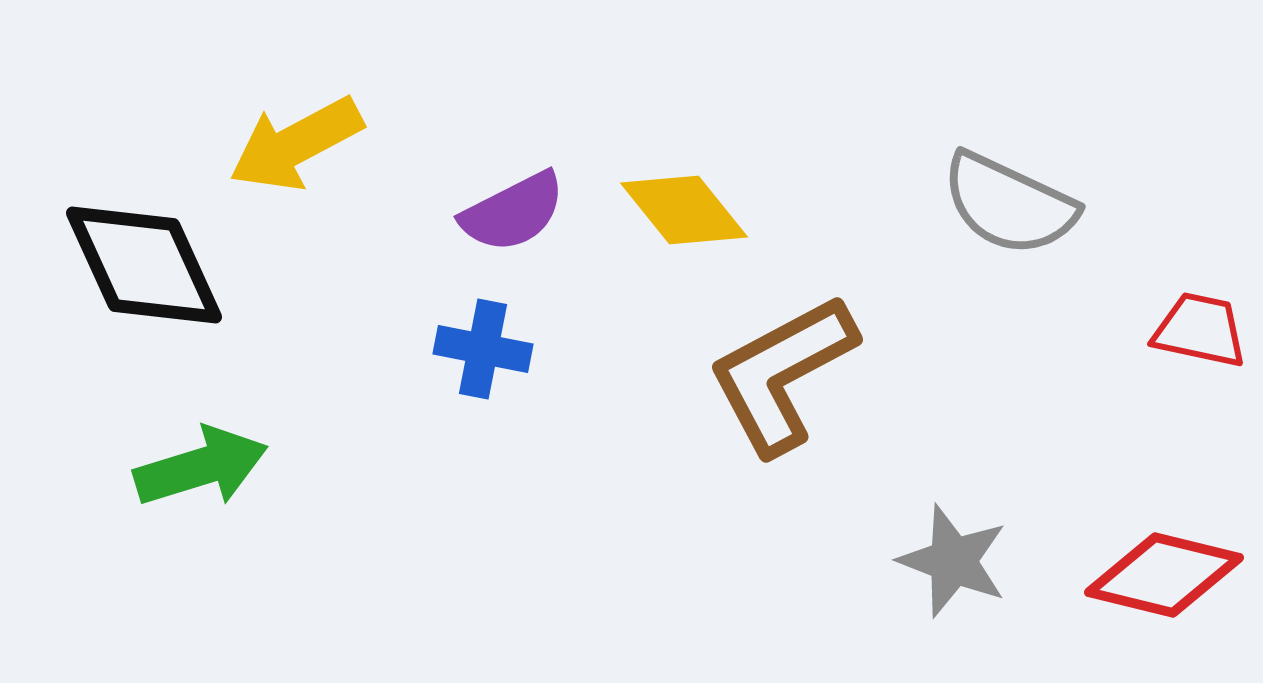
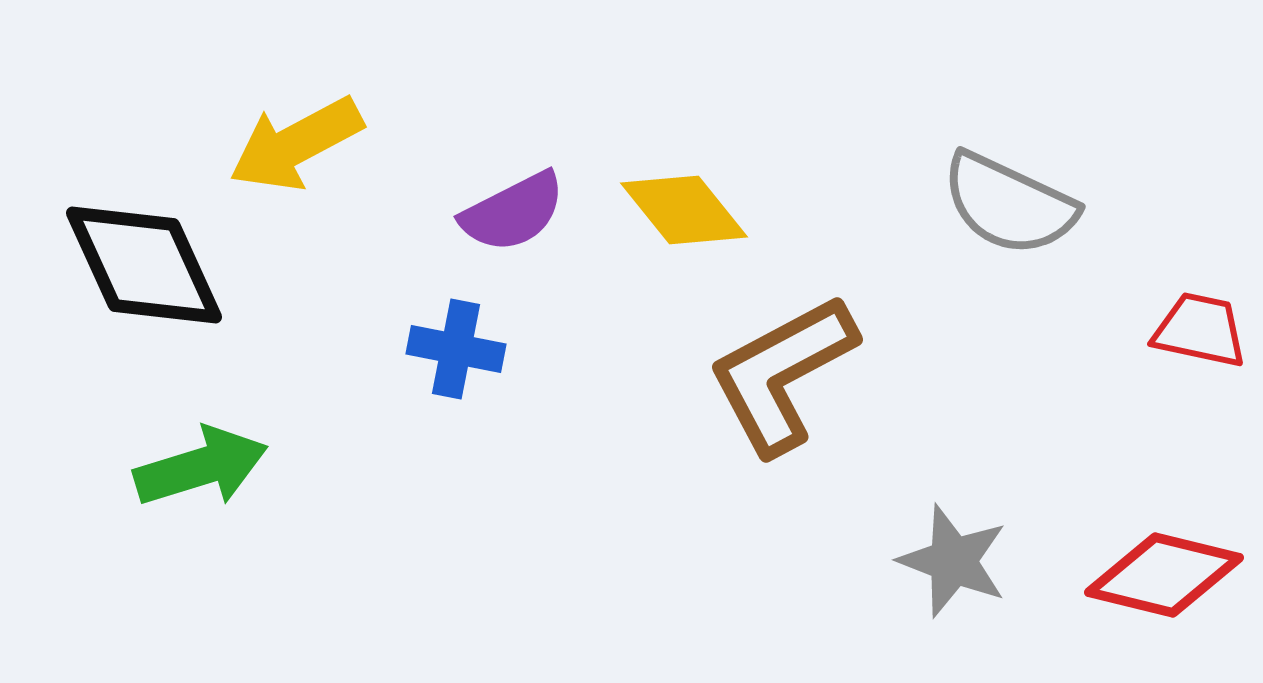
blue cross: moved 27 px left
